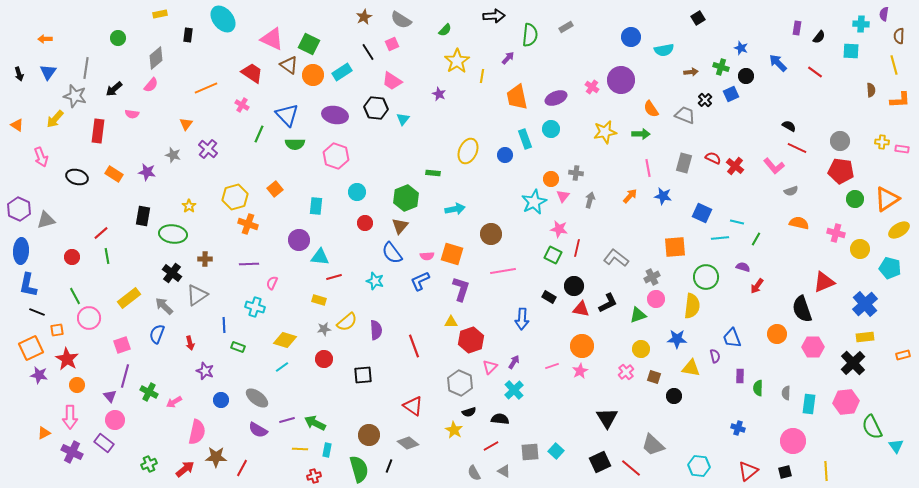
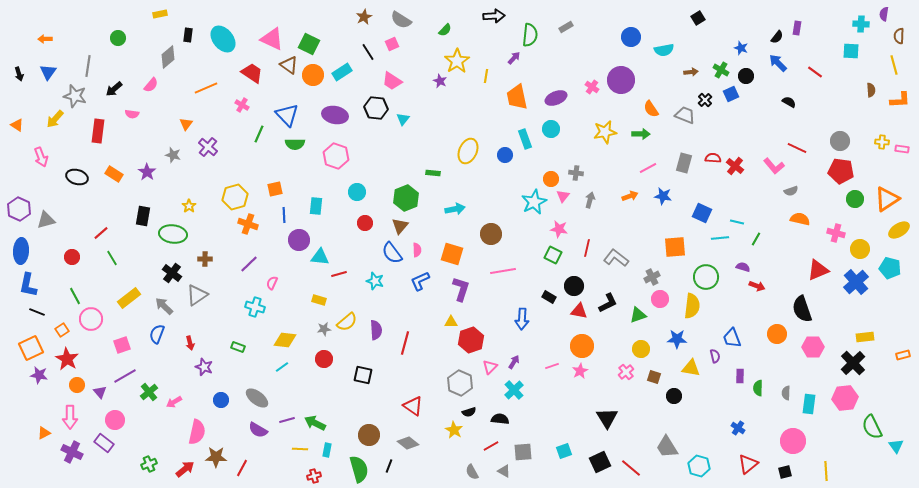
cyan ellipse at (223, 19): moved 20 px down
black semicircle at (819, 37): moved 42 px left
gray diamond at (156, 58): moved 12 px right, 1 px up
purple arrow at (508, 58): moved 6 px right
green cross at (721, 67): moved 3 px down; rotated 14 degrees clockwise
gray line at (86, 68): moved 2 px right, 2 px up
yellow line at (482, 76): moved 4 px right
purple star at (439, 94): moved 1 px right, 13 px up
black semicircle at (789, 126): moved 24 px up
purple cross at (208, 149): moved 2 px up
red semicircle at (713, 158): rotated 21 degrees counterclockwise
pink line at (648, 168): rotated 72 degrees clockwise
purple star at (147, 172): rotated 24 degrees clockwise
orange square at (275, 189): rotated 28 degrees clockwise
orange arrow at (630, 196): rotated 28 degrees clockwise
orange semicircle at (799, 223): moved 1 px right, 4 px up
red line at (577, 248): moved 10 px right
green line at (107, 256): moved 5 px right, 2 px down; rotated 21 degrees counterclockwise
pink semicircle at (427, 256): moved 10 px left, 6 px up; rotated 88 degrees counterclockwise
purple line at (249, 264): rotated 42 degrees counterclockwise
red line at (334, 277): moved 5 px right, 3 px up
red triangle at (824, 282): moved 6 px left, 12 px up
red arrow at (757, 286): rotated 105 degrees counterclockwise
pink circle at (656, 299): moved 4 px right
blue cross at (865, 304): moved 9 px left, 22 px up
red triangle at (581, 309): moved 2 px left, 2 px down
pink circle at (89, 318): moved 2 px right, 1 px down
blue line at (224, 325): moved 60 px right, 110 px up
orange square at (57, 330): moved 5 px right; rotated 24 degrees counterclockwise
yellow diamond at (285, 340): rotated 10 degrees counterclockwise
red line at (414, 346): moved 9 px left, 3 px up; rotated 35 degrees clockwise
purple star at (205, 371): moved 1 px left, 4 px up
black square at (363, 375): rotated 18 degrees clockwise
purple line at (125, 376): rotated 45 degrees clockwise
green cross at (149, 392): rotated 24 degrees clockwise
purple triangle at (110, 396): moved 10 px left, 4 px up
pink hexagon at (846, 402): moved 1 px left, 4 px up
blue cross at (738, 428): rotated 16 degrees clockwise
gray trapezoid at (653, 445): moved 14 px right, 2 px down; rotated 15 degrees clockwise
cyan square at (556, 451): moved 8 px right; rotated 28 degrees clockwise
gray square at (530, 452): moved 7 px left
cyan hexagon at (699, 466): rotated 10 degrees clockwise
red triangle at (748, 471): moved 7 px up
gray semicircle at (474, 473): moved 2 px left, 1 px up
